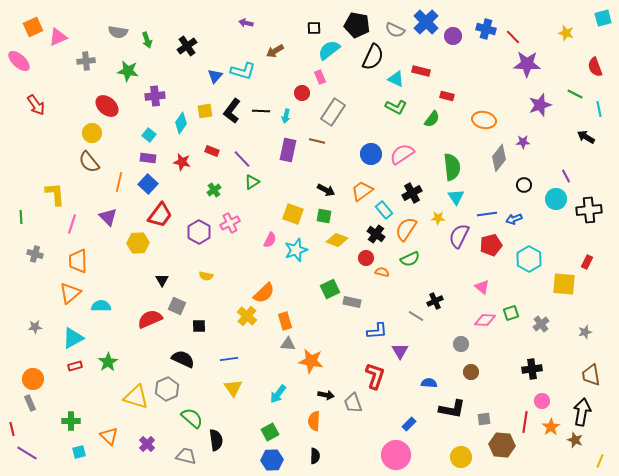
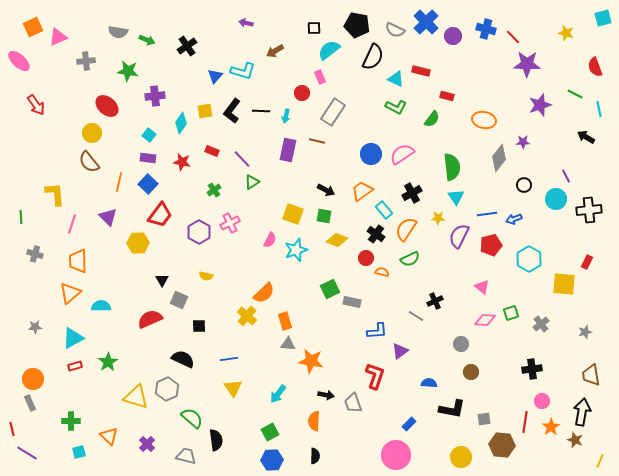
green arrow at (147, 40): rotated 49 degrees counterclockwise
gray square at (177, 306): moved 2 px right, 6 px up
purple triangle at (400, 351): rotated 24 degrees clockwise
